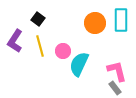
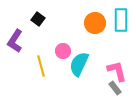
yellow line: moved 1 px right, 20 px down
